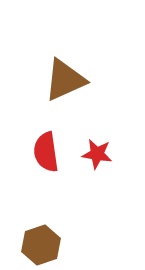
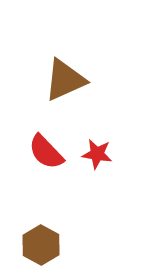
red semicircle: rotated 36 degrees counterclockwise
brown hexagon: rotated 12 degrees counterclockwise
